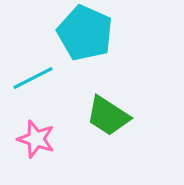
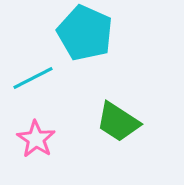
green trapezoid: moved 10 px right, 6 px down
pink star: rotated 15 degrees clockwise
